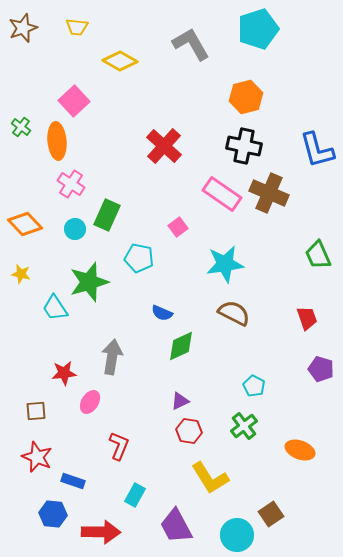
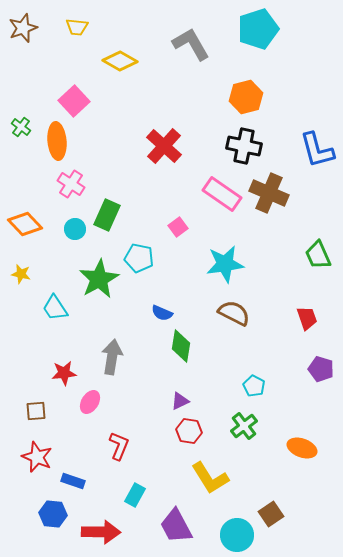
green star at (89, 282): moved 10 px right, 3 px up; rotated 12 degrees counterclockwise
green diamond at (181, 346): rotated 56 degrees counterclockwise
orange ellipse at (300, 450): moved 2 px right, 2 px up
